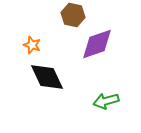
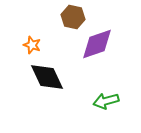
brown hexagon: moved 2 px down
